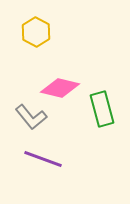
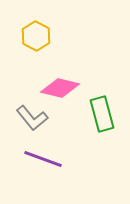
yellow hexagon: moved 4 px down
green rectangle: moved 5 px down
gray L-shape: moved 1 px right, 1 px down
